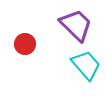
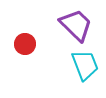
cyan trapezoid: moved 1 px left; rotated 20 degrees clockwise
